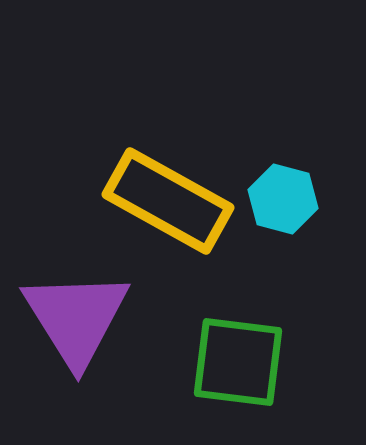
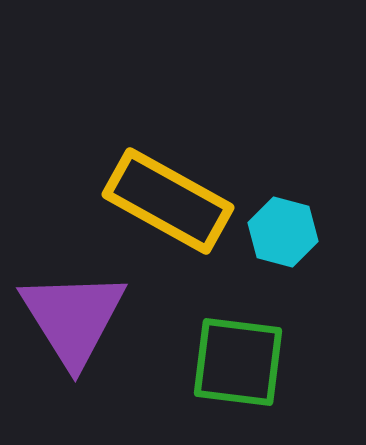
cyan hexagon: moved 33 px down
purple triangle: moved 3 px left
